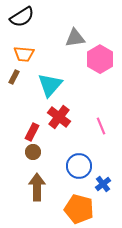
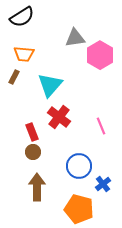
pink hexagon: moved 4 px up
red rectangle: rotated 48 degrees counterclockwise
